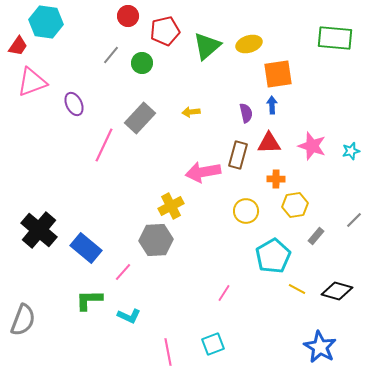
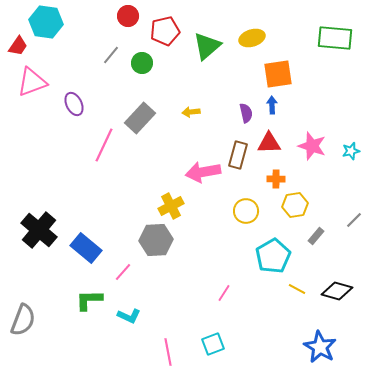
yellow ellipse at (249, 44): moved 3 px right, 6 px up
